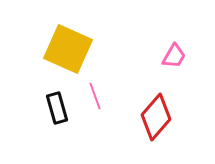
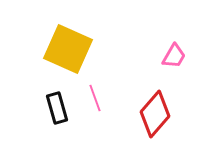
pink line: moved 2 px down
red diamond: moved 1 px left, 3 px up
